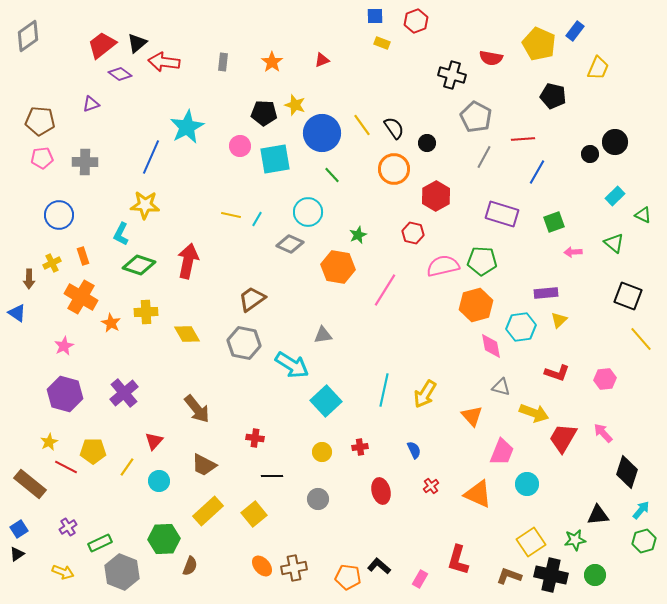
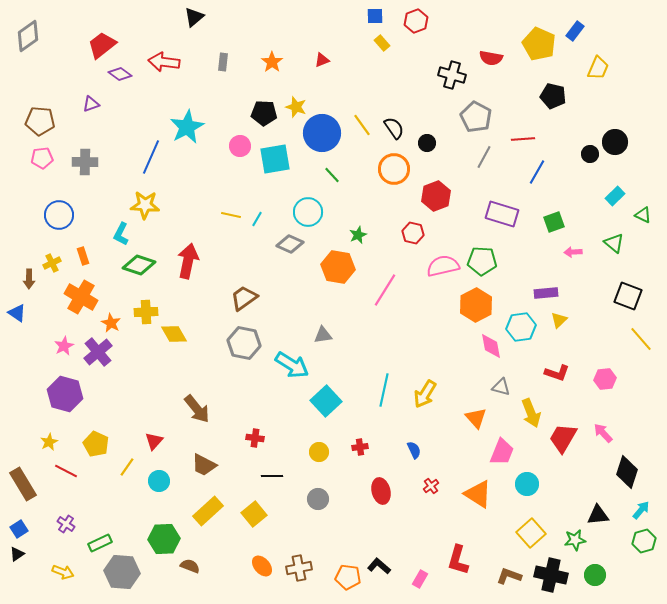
black triangle at (137, 43): moved 57 px right, 26 px up
yellow rectangle at (382, 43): rotated 28 degrees clockwise
yellow star at (295, 105): moved 1 px right, 2 px down
red hexagon at (436, 196): rotated 8 degrees clockwise
brown trapezoid at (252, 299): moved 8 px left, 1 px up
orange hexagon at (476, 305): rotated 12 degrees counterclockwise
yellow diamond at (187, 334): moved 13 px left
purple cross at (124, 393): moved 26 px left, 41 px up
yellow arrow at (534, 413): moved 3 px left; rotated 48 degrees clockwise
orange triangle at (472, 416): moved 4 px right, 2 px down
yellow pentagon at (93, 451): moved 3 px right, 7 px up; rotated 25 degrees clockwise
yellow circle at (322, 452): moved 3 px left
red line at (66, 467): moved 4 px down
brown rectangle at (30, 484): moved 7 px left; rotated 20 degrees clockwise
orange triangle at (478, 494): rotated 8 degrees clockwise
purple cross at (68, 527): moved 2 px left, 3 px up; rotated 24 degrees counterclockwise
yellow square at (531, 542): moved 9 px up; rotated 8 degrees counterclockwise
brown semicircle at (190, 566): rotated 90 degrees counterclockwise
brown cross at (294, 568): moved 5 px right
gray hexagon at (122, 572): rotated 16 degrees counterclockwise
